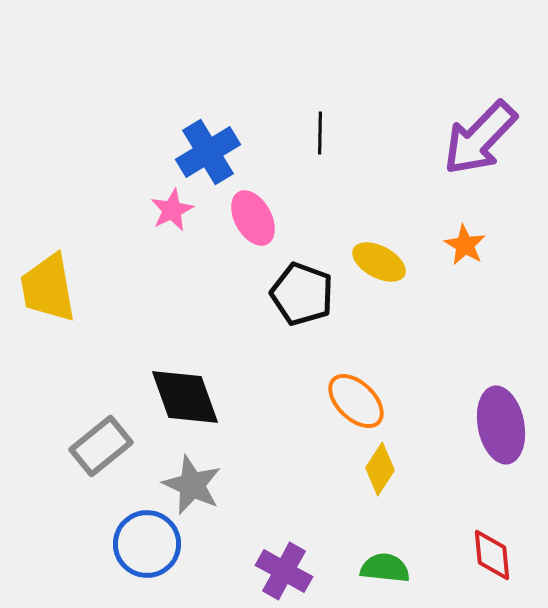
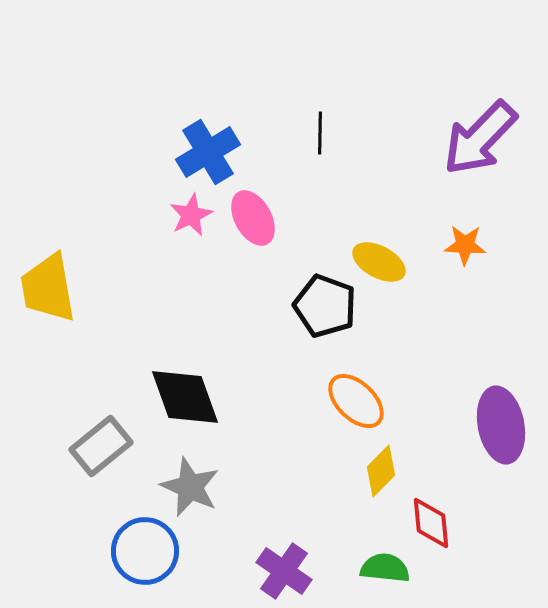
pink star: moved 19 px right, 5 px down
orange star: rotated 27 degrees counterclockwise
black pentagon: moved 23 px right, 12 px down
yellow diamond: moved 1 px right, 2 px down; rotated 12 degrees clockwise
gray star: moved 2 px left, 2 px down
blue circle: moved 2 px left, 7 px down
red diamond: moved 61 px left, 32 px up
purple cross: rotated 6 degrees clockwise
